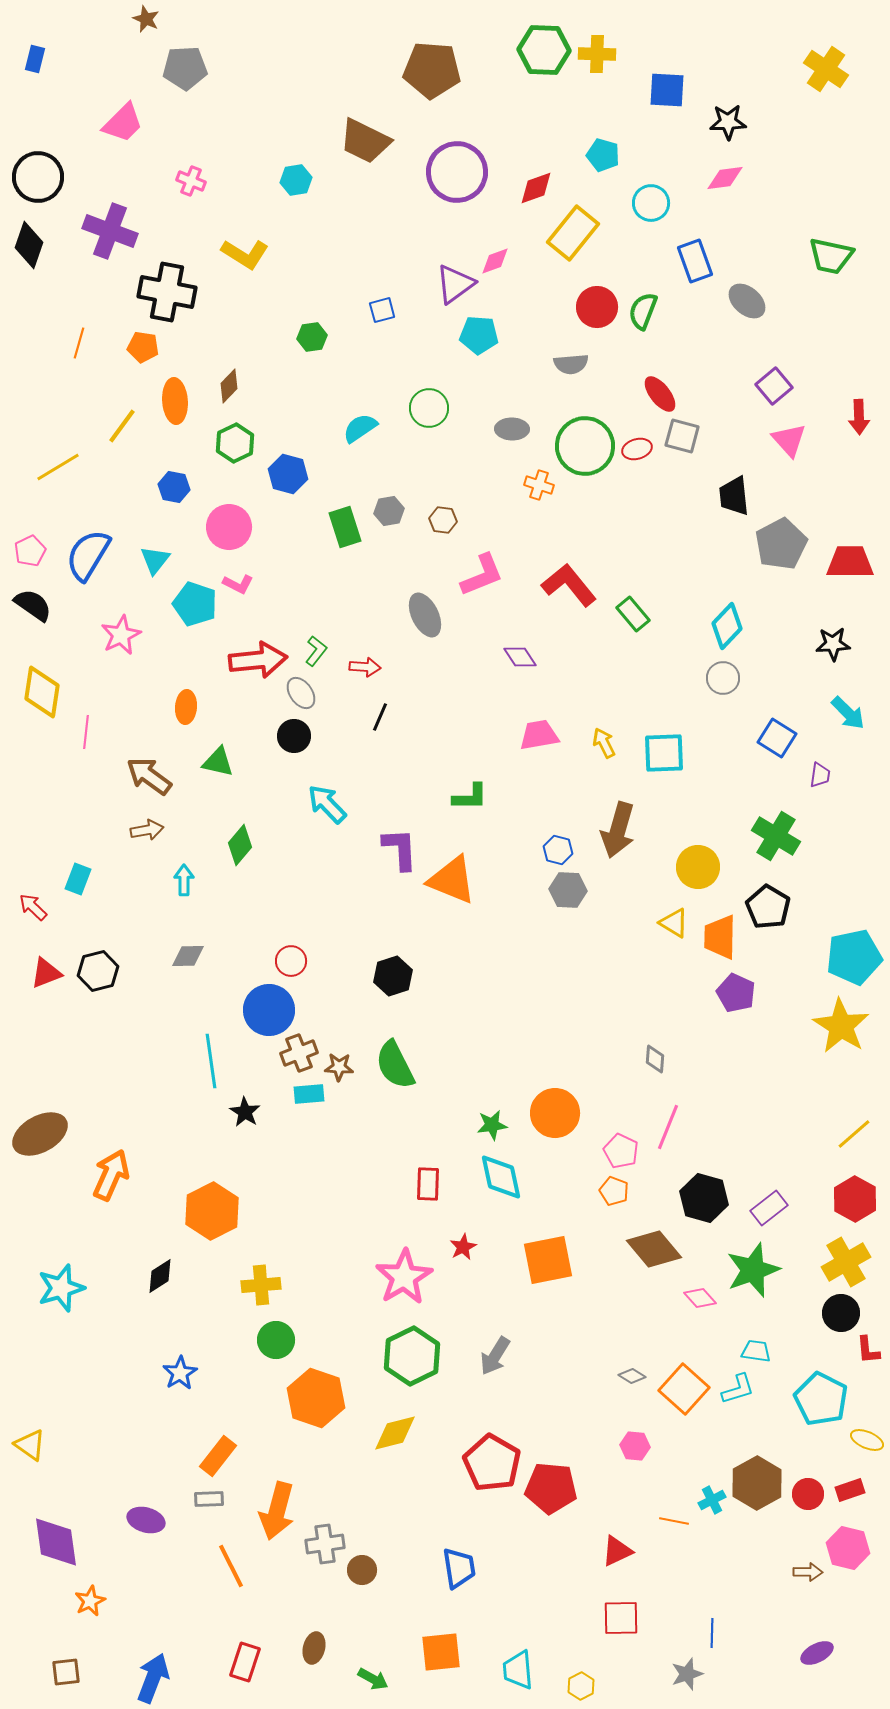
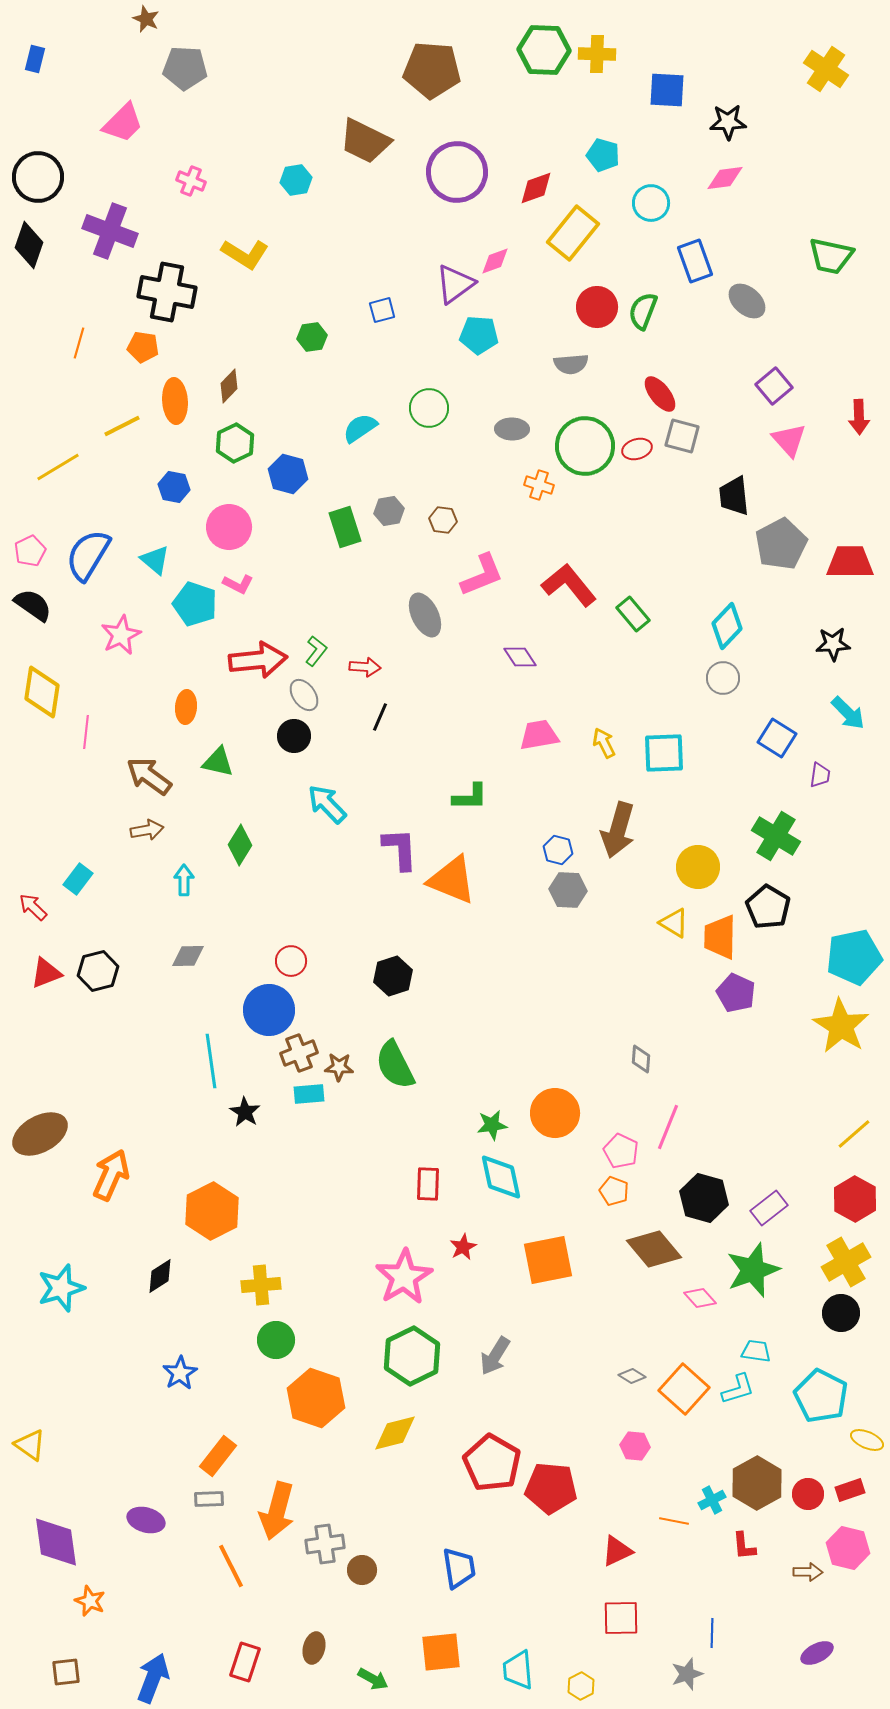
gray pentagon at (185, 68): rotated 6 degrees clockwise
yellow line at (122, 426): rotated 27 degrees clockwise
cyan triangle at (155, 560): rotated 28 degrees counterclockwise
gray ellipse at (301, 693): moved 3 px right, 2 px down
green diamond at (240, 845): rotated 9 degrees counterclockwise
cyan rectangle at (78, 879): rotated 16 degrees clockwise
gray diamond at (655, 1059): moved 14 px left
red L-shape at (868, 1350): moved 124 px left, 196 px down
cyan pentagon at (821, 1399): moved 3 px up
orange star at (90, 1601): rotated 24 degrees counterclockwise
